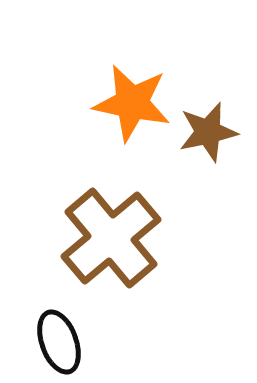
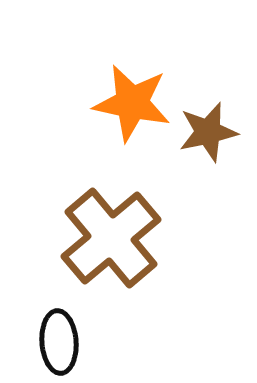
black ellipse: rotated 16 degrees clockwise
